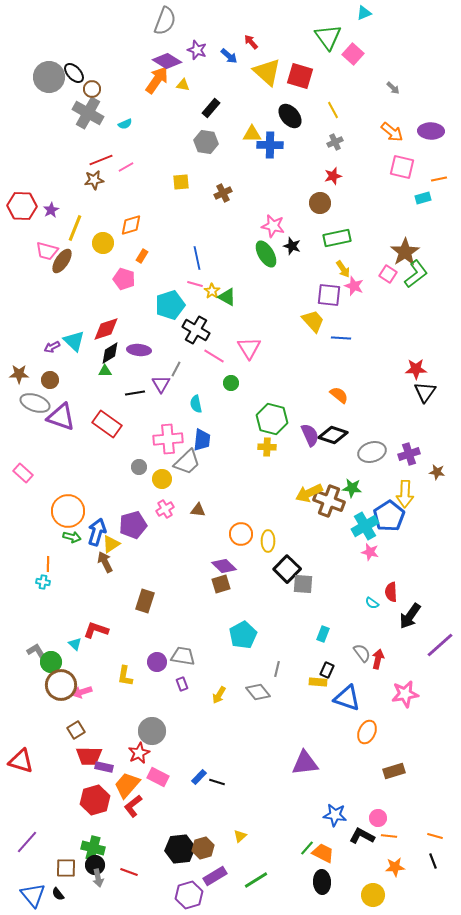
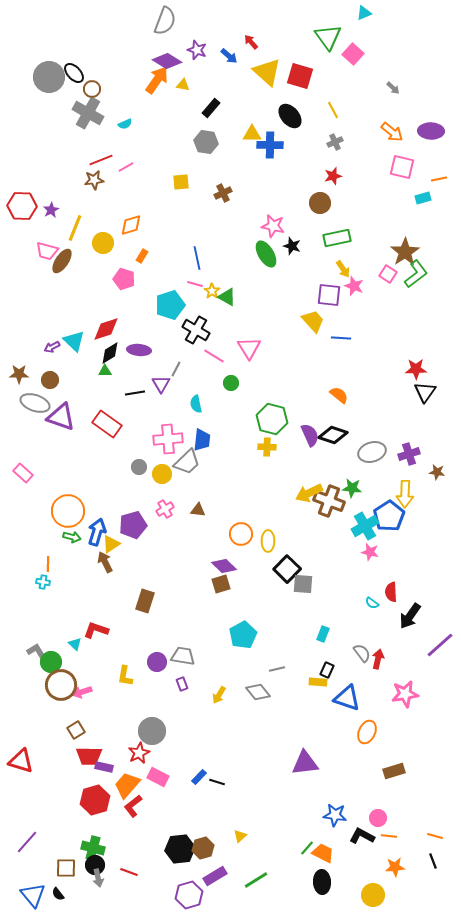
yellow circle at (162, 479): moved 5 px up
gray line at (277, 669): rotated 63 degrees clockwise
